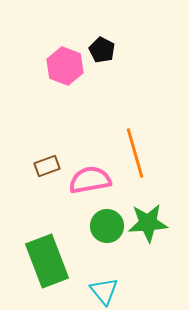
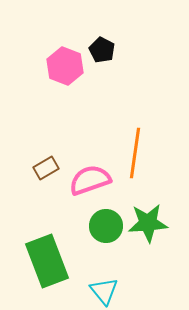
orange line: rotated 24 degrees clockwise
brown rectangle: moved 1 px left, 2 px down; rotated 10 degrees counterclockwise
pink semicircle: rotated 9 degrees counterclockwise
green circle: moved 1 px left
